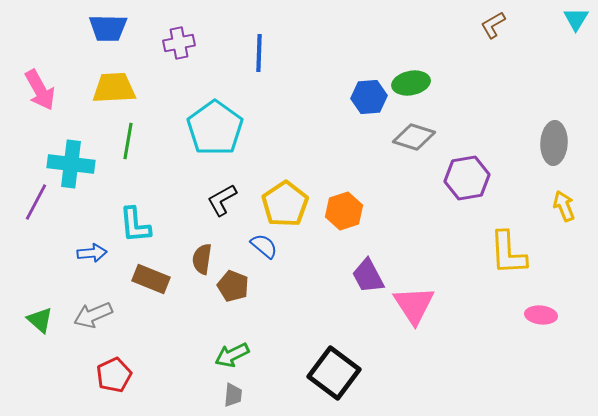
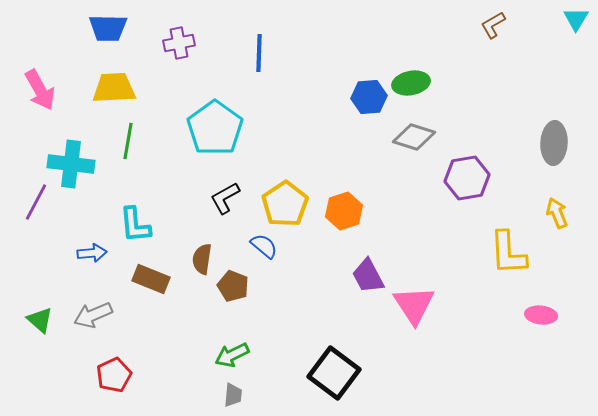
black L-shape: moved 3 px right, 2 px up
yellow arrow: moved 7 px left, 7 px down
